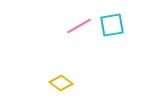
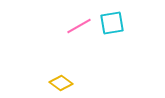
cyan square: moved 2 px up
